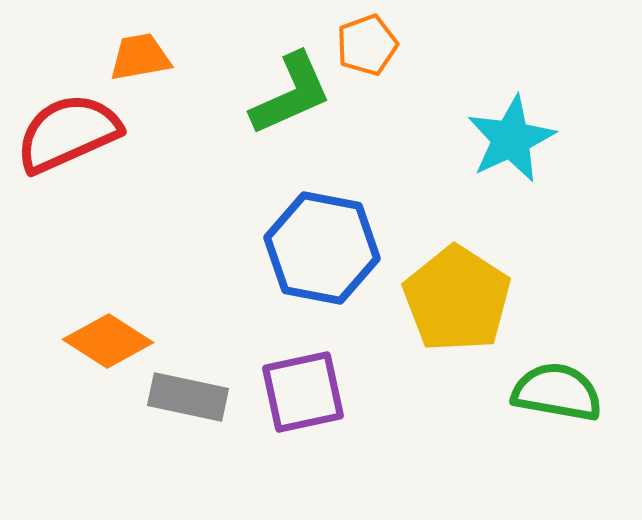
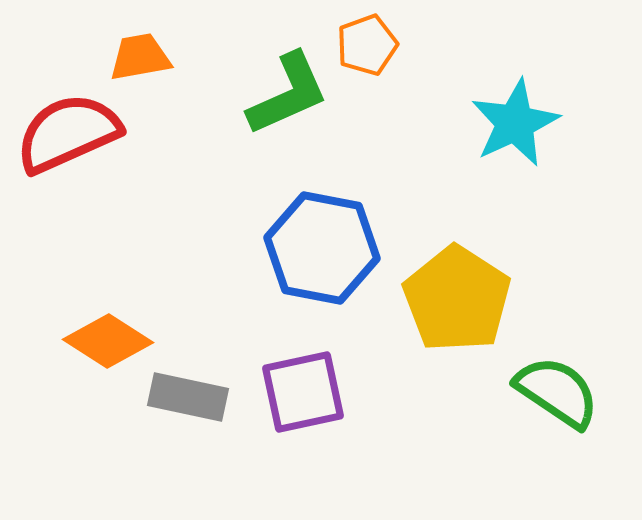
green L-shape: moved 3 px left
cyan star: moved 4 px right, 16 px up
green semicircle: rotated 24 degrees clockwise
